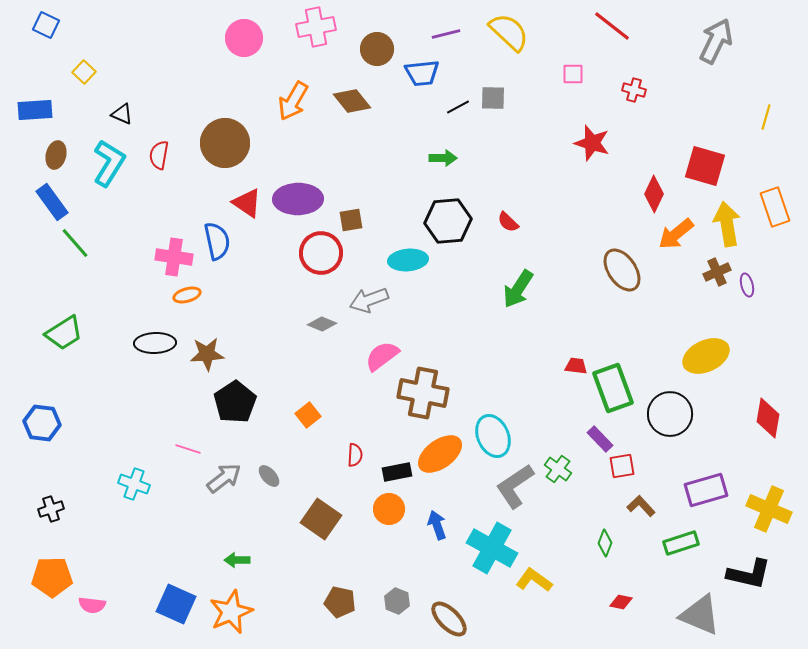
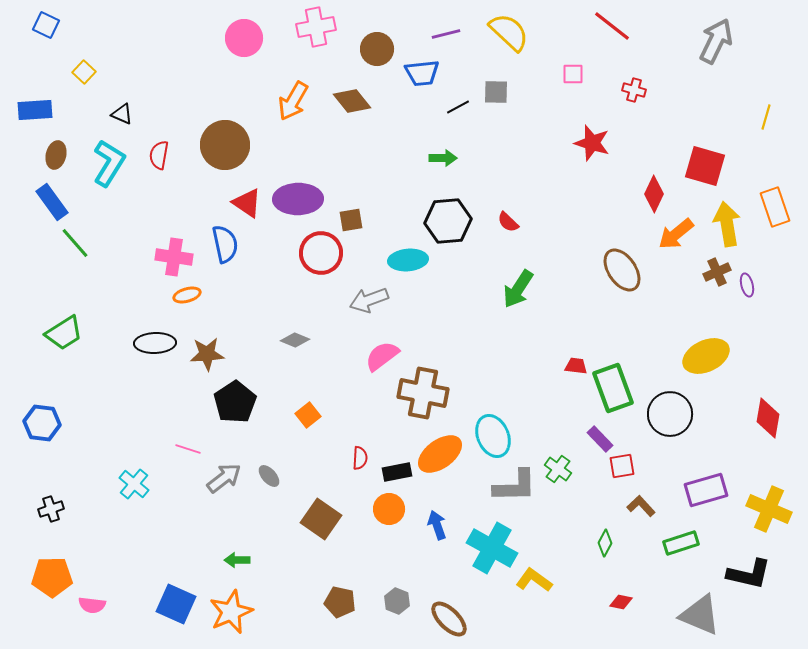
gray square at (493, 98): moved 3 px right, 6 px up
brown circle at (225, 143): moved 2 px down
blue semicircle at (217, 241): moved 8 px right, 3 px down
gray diamond at (322, 324): moved 27 px left, 16 px down
red semicircle at (355, 455): moved 5 px right, 3 px down
cyan cross at (134, 484): rotated 20 degrees clockwise
gray L-shape at (515, 486): rotated 147 degrees counterclockwise
green diamond at (605, 543): rotated 8 degrees clockwise
